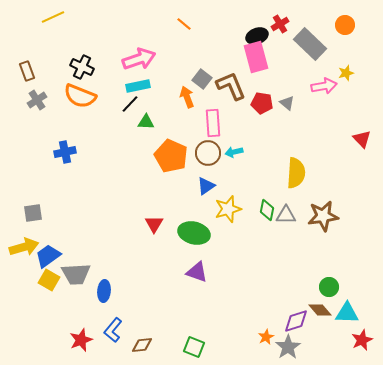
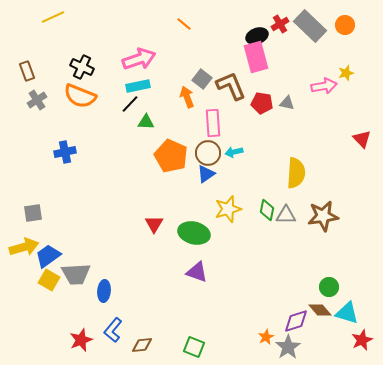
gray rectangle at (310, 44): moved 18 px up
gray triangle at (287, 103): rotated 28 degrees counterclockwise
blue triangle at (206, 186): moved 12 px up
cyan triangle at (347, 313): rotated 15 degrees clockwise
